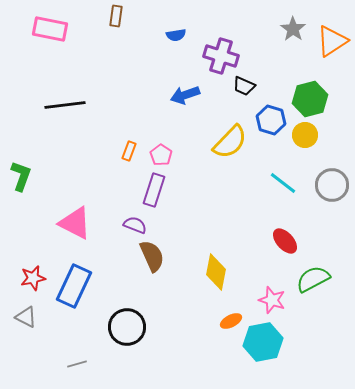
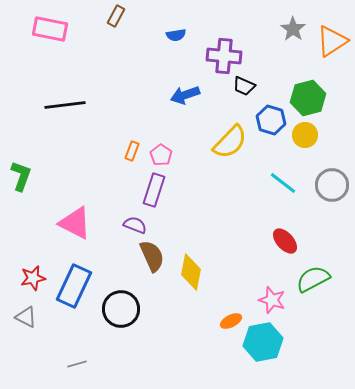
brown rectangle: rotated 20 degrees clockwise
purple cross: moved 3 px right; rotated 12 degrees counterclockwise
green hexagon: moved 2 px left, 1 px up
orange rectangle: moved 3 px right
yellow diamond: moved 25 px left
black circle: moved 6 px left, 18 px up
